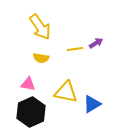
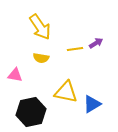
pink triangle: moved 13 px left, 9 px up
black hexagon: rotated 12 degrees clockwise
